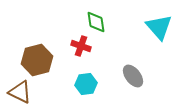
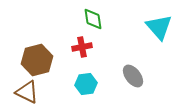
green diamond: moved 3 px left, 3 px up
red cross: moved 1 px right, 1 px down; rotated 30 degrees counterclockwise
brown triangle: moved 7 px right
